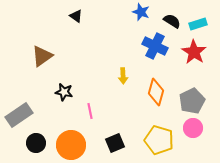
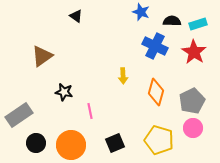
black semicircle: rotated 30 degrees counterclockwise
